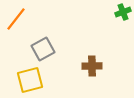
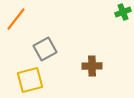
gray square: moved 2 px right
